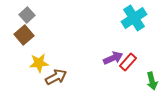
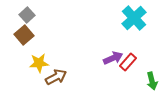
cyan cross: rotated 10 degrees counterclockwise
